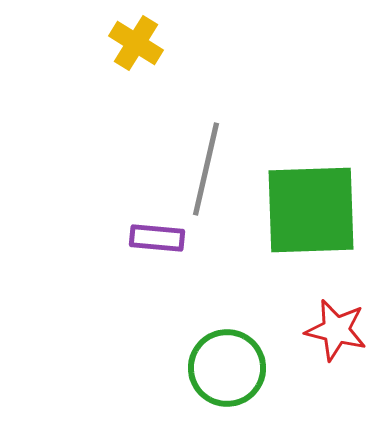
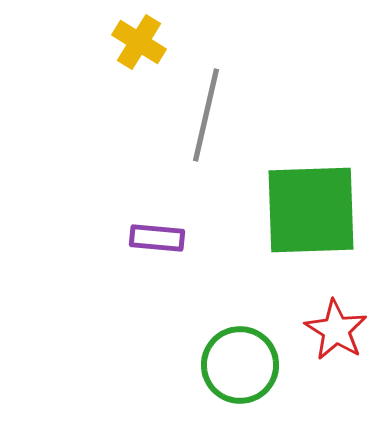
yellow cross: moved 3 px right, 1 px up
gray line: moved 54 px up
red star: rotated 18 degrees clockwise
green circle: moved 13 px right, 3 px up
